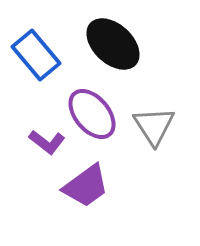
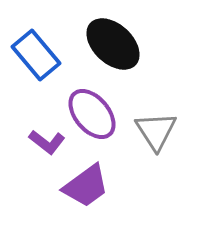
gray triangle: moved 2 px right, 5 px down
